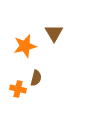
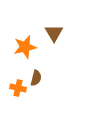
orange star: moved 1 px down
orange cross: moved 1 px up
